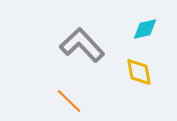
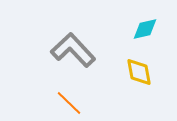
gray L-shape: moved 9 px left, 5 px down
orange line: moved 2 px down
